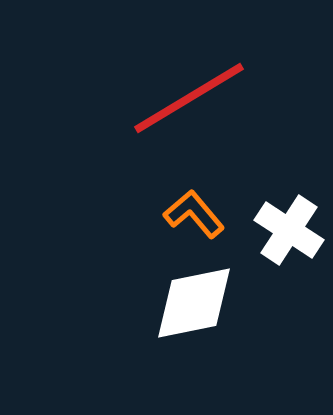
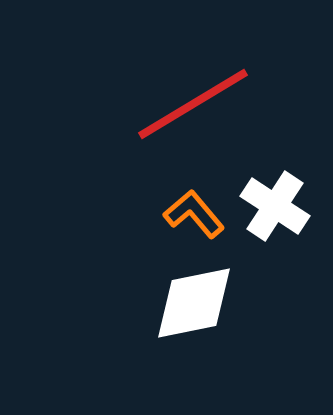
red line: moved 4 px right, 6 px down
white cross: moved 14 px left, 24 px up
